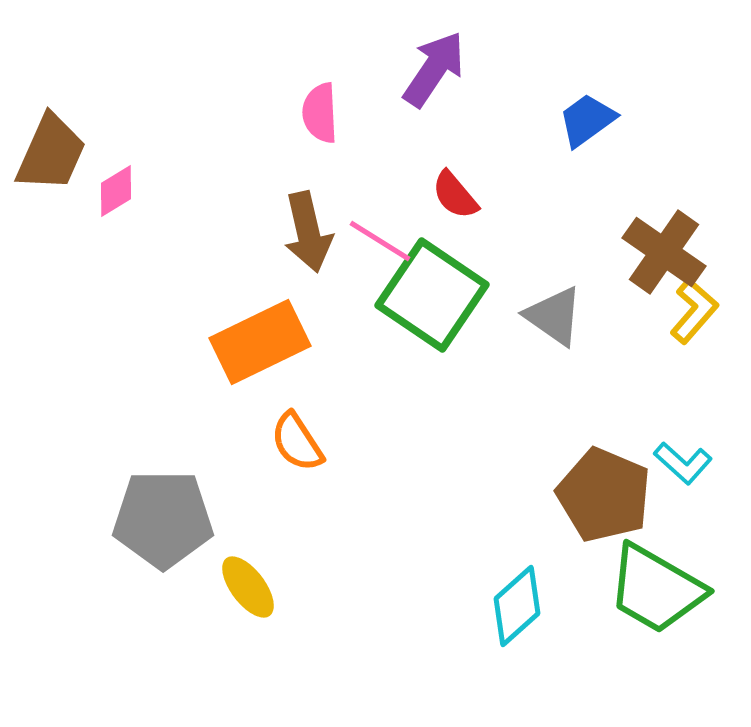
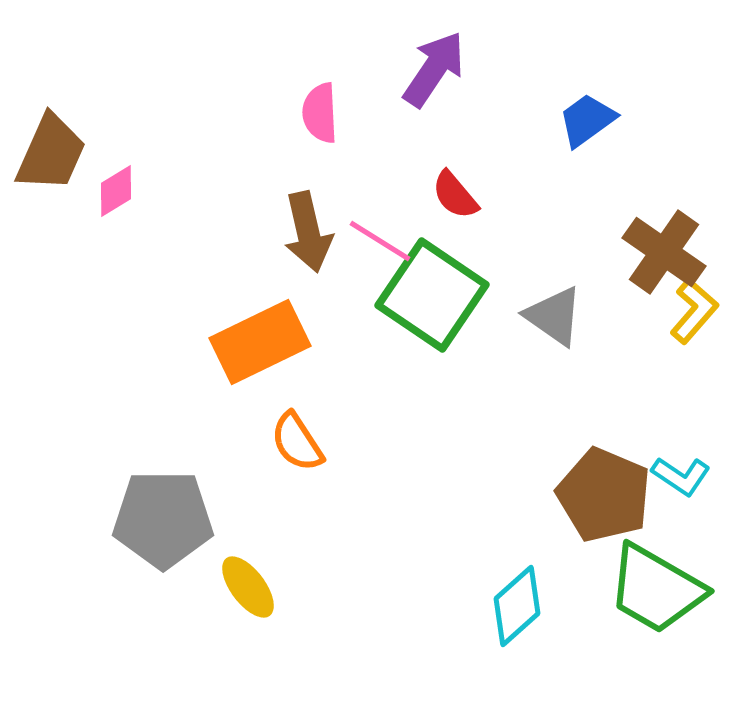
cyan L-shape: moved 2 px left, 13 px down; rotated 8 degrees counterclockwise
